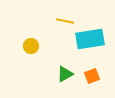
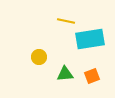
yellow line: moved 1 px right
yellow circle: moved 8 px right, 11 px down
green triangle: rotated 24 degrees clockwise
